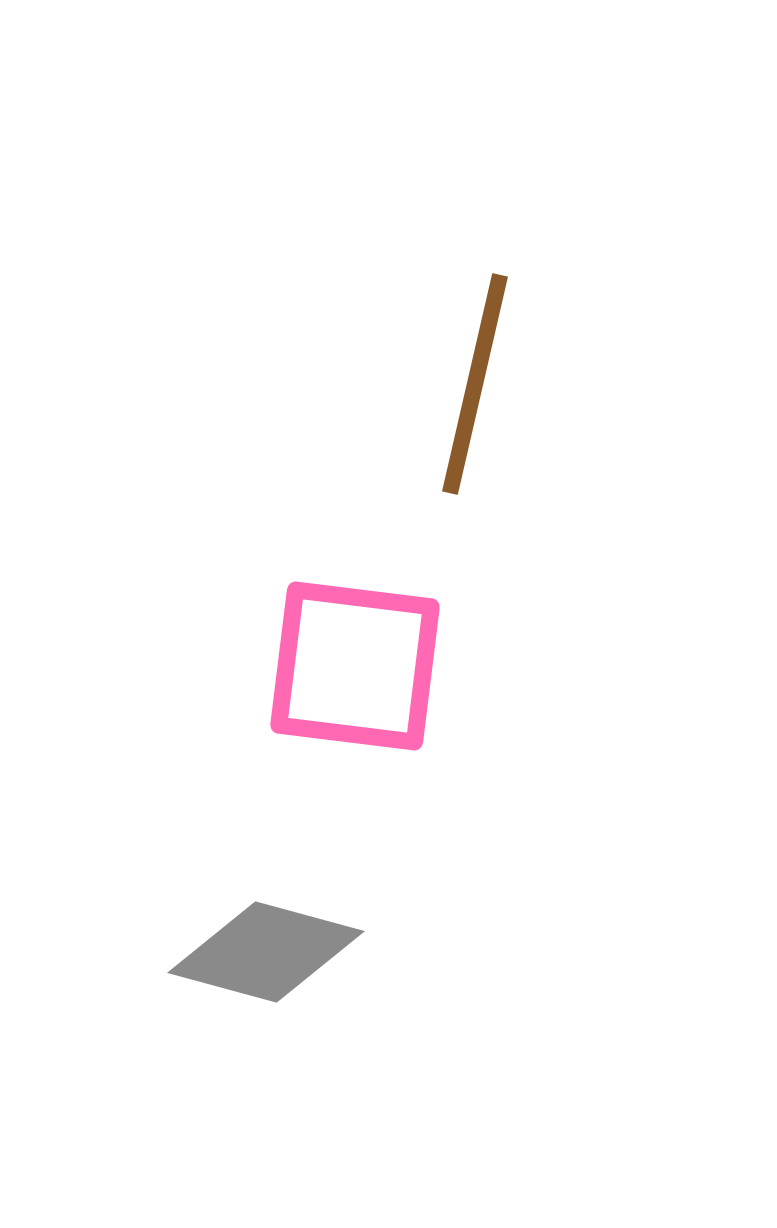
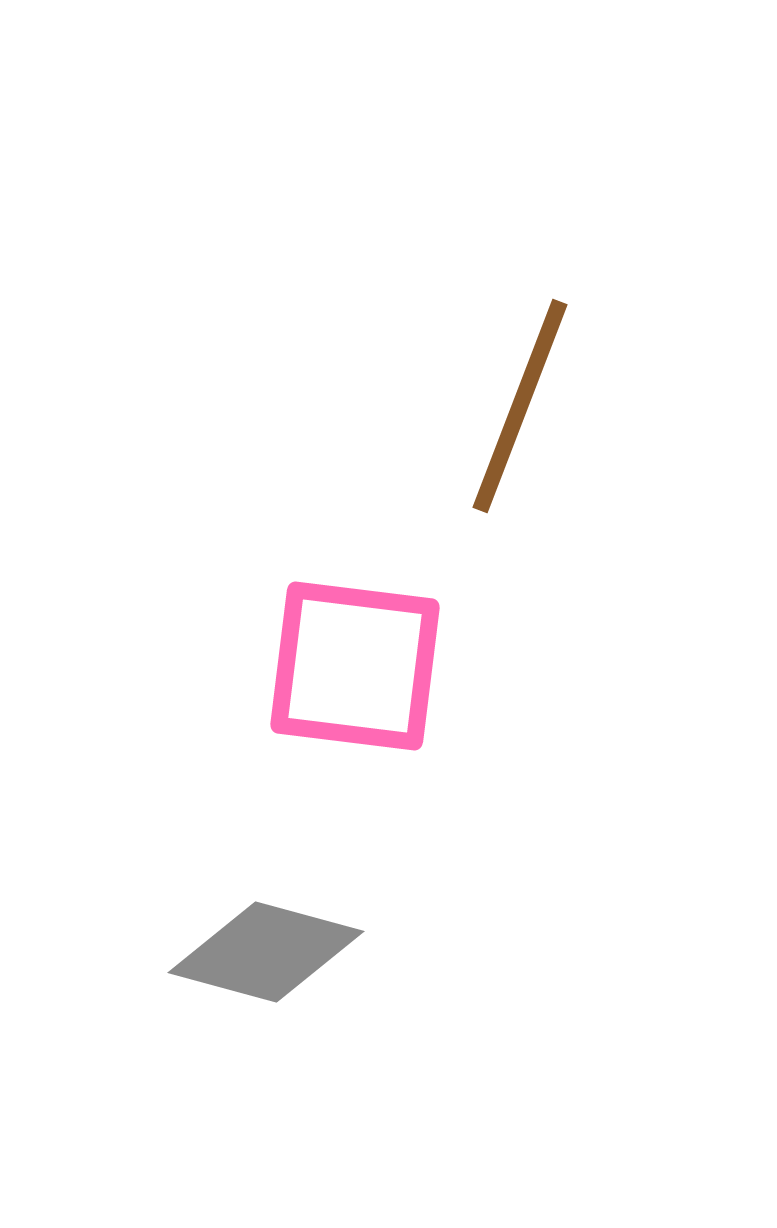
brown line: moved 45 px right, 22 px down; rotated 8 degrees clockwise
